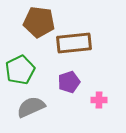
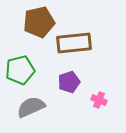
brown pentagon: rotated 20 degrees counterclockwise
green pentagon: rotated 12 degrees clockwise
pink cross: rotated 21 degrees clockwise
